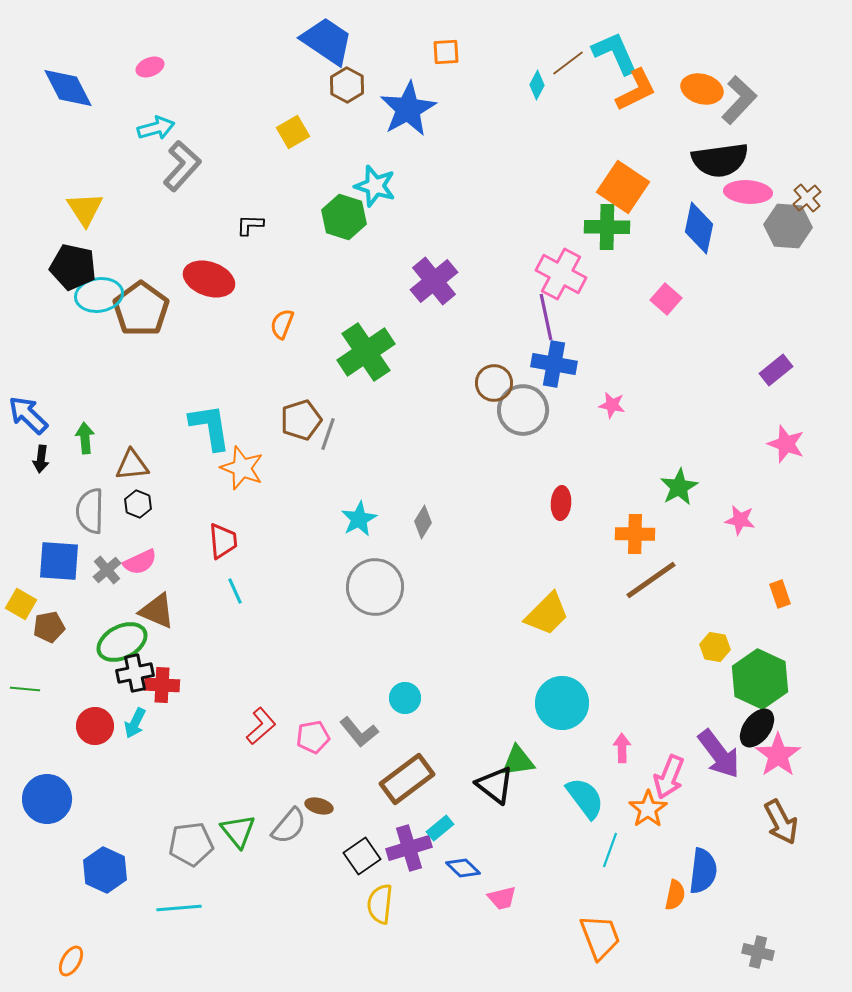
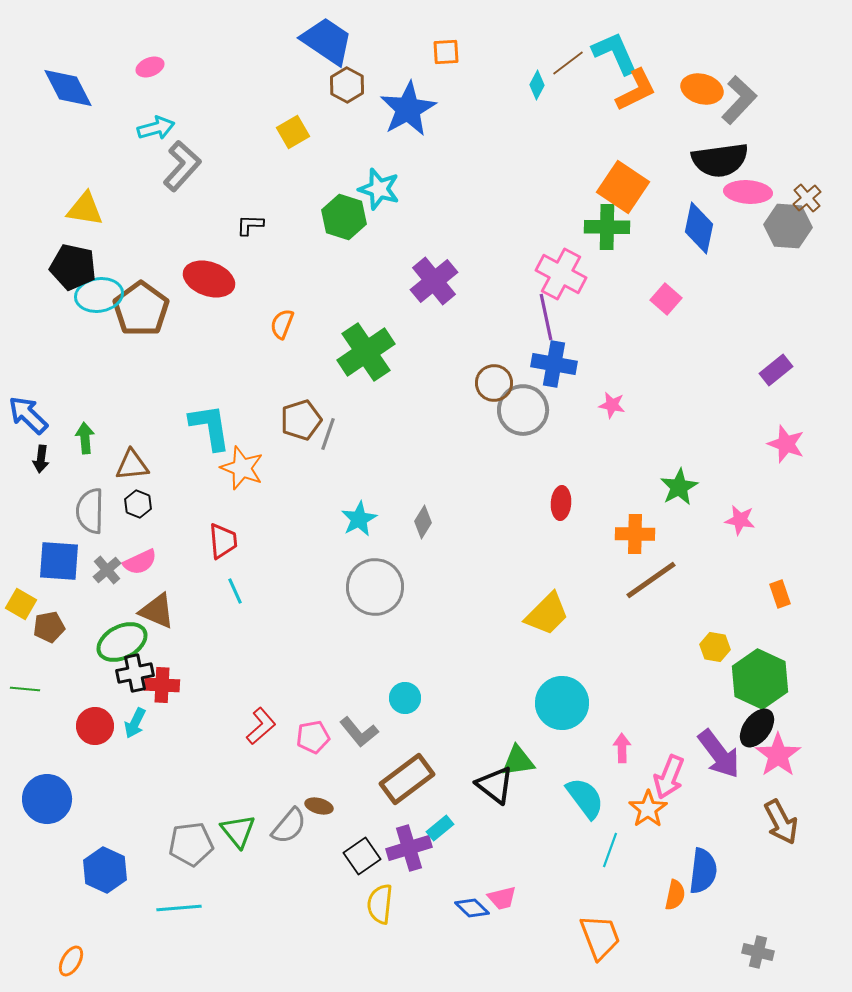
cyan star at (375, 186): moved 4 px right, 3 px down
yellow triangle at (85, 209): rotated 48 degrees counterclockwise
blue diamond at (463, 868): moved 9 px right, 40 px down
